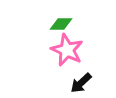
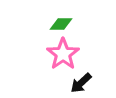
pink star: moved 4 px left, 4 px down; rotated 12 degrees clockwise
